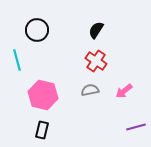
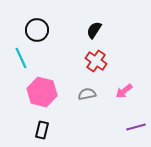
black semicircle: moved 2 px left
cyan line: moved 4 px right, 2 px up; rotated 10 degrees counterclockwise
gray semicircle: moved 3 px left, 4 px down
pink hexagon: moved 1 px left, 3 px up
